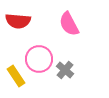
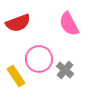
red semicircle: moved 2 px down; rotated 25 degrees counterclockwise
